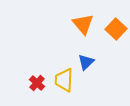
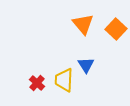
blue triangle: moved 3 px down; rotated 18 degrees counterclockwise
